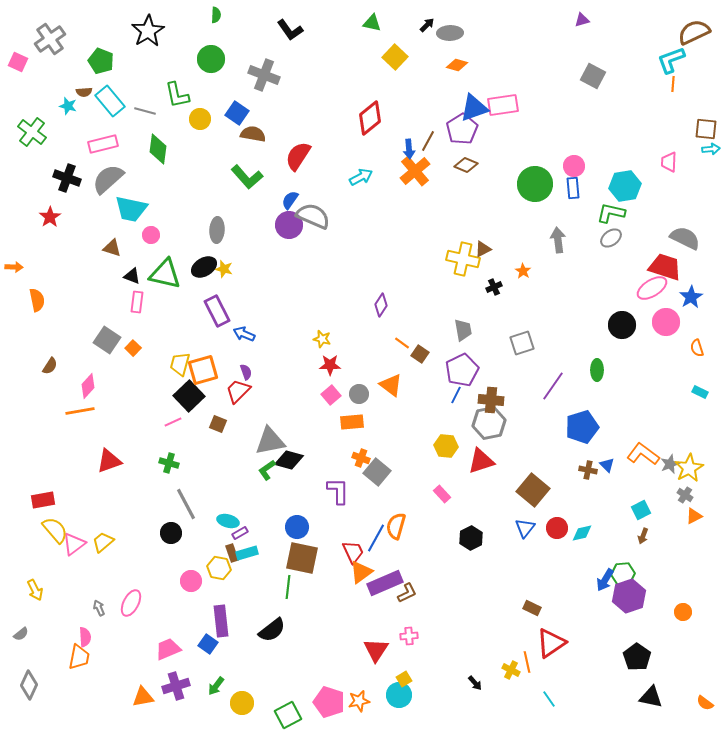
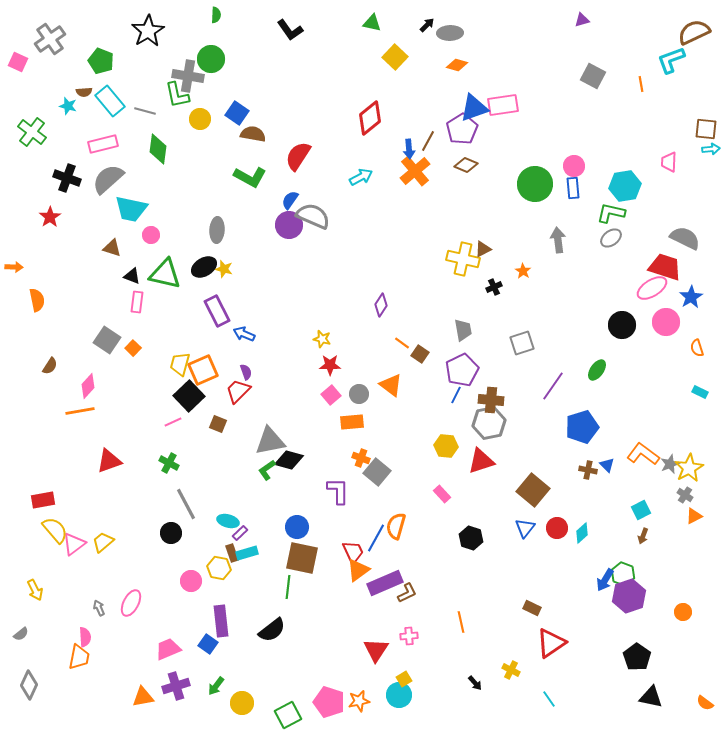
gray cross at (264, 75): moved 76 px left, 1 px down; rotated 12 degrees counterclockwise
orange line at (673, 84): moved 32 px left; rotated 14 degrees counterclockwise
green L-shape at (247, 177): moved 3 px right; rotated 20 degrees counterclockwise
orange square at (203, 370): rotated 8 degrees counterclockwise
green ellipse at (597, 370): rotated 35 degrees clockwise
green cross at (169, 463): rotated 12 degrees clockwise
purple rectangle at (240, 533): rotated 14 degrees counterclockwise
cyan diamond at (582, 533): rotated 30 degrees counterclockwise
black hexagon at (471, 538): rotated 15 degrees counterclockwise
orange triangle at (361, 572): moved 3 px left, 2 px up
green hexagon at (623, 574): rotated 25 degrees clockwise
orange line at (527, 662): moved 66 px left, 40 px up
